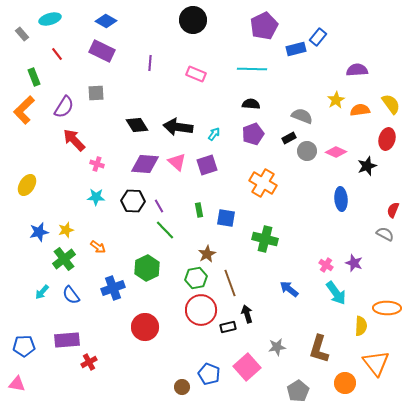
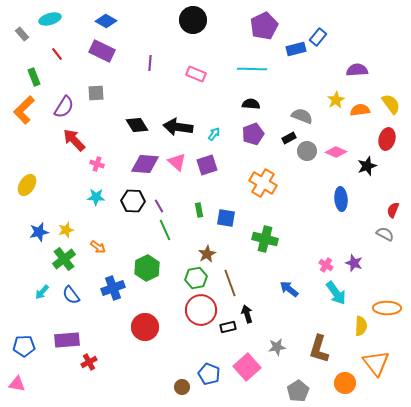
green line at (165, 230): rotated 20 degrees clockwise
